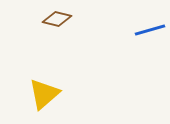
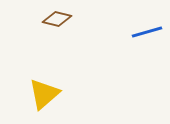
blue line: moved 3 px left, 2 px down
